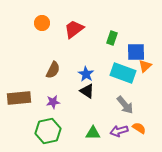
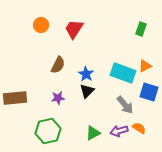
orange circle: moved 1 px left, 2 px down
red trapezoid: rotated 20 degrees counterclockwise
green rectangle: moved 29 px right, 9 px up
blue square: moved 13 px right, 40 px down; rotated 18 degrees clockwise
orange triangle: rotated 16 degrees clockwise
brown semicircle: moved 5 px right, 5 px up
black triangle: rotated 42 degrees clockwise
brown rectangle: moved 4 px left
purple star: moved 5 px right, 4 px up
green triangle: rotated 28 degrees counterclockwise
